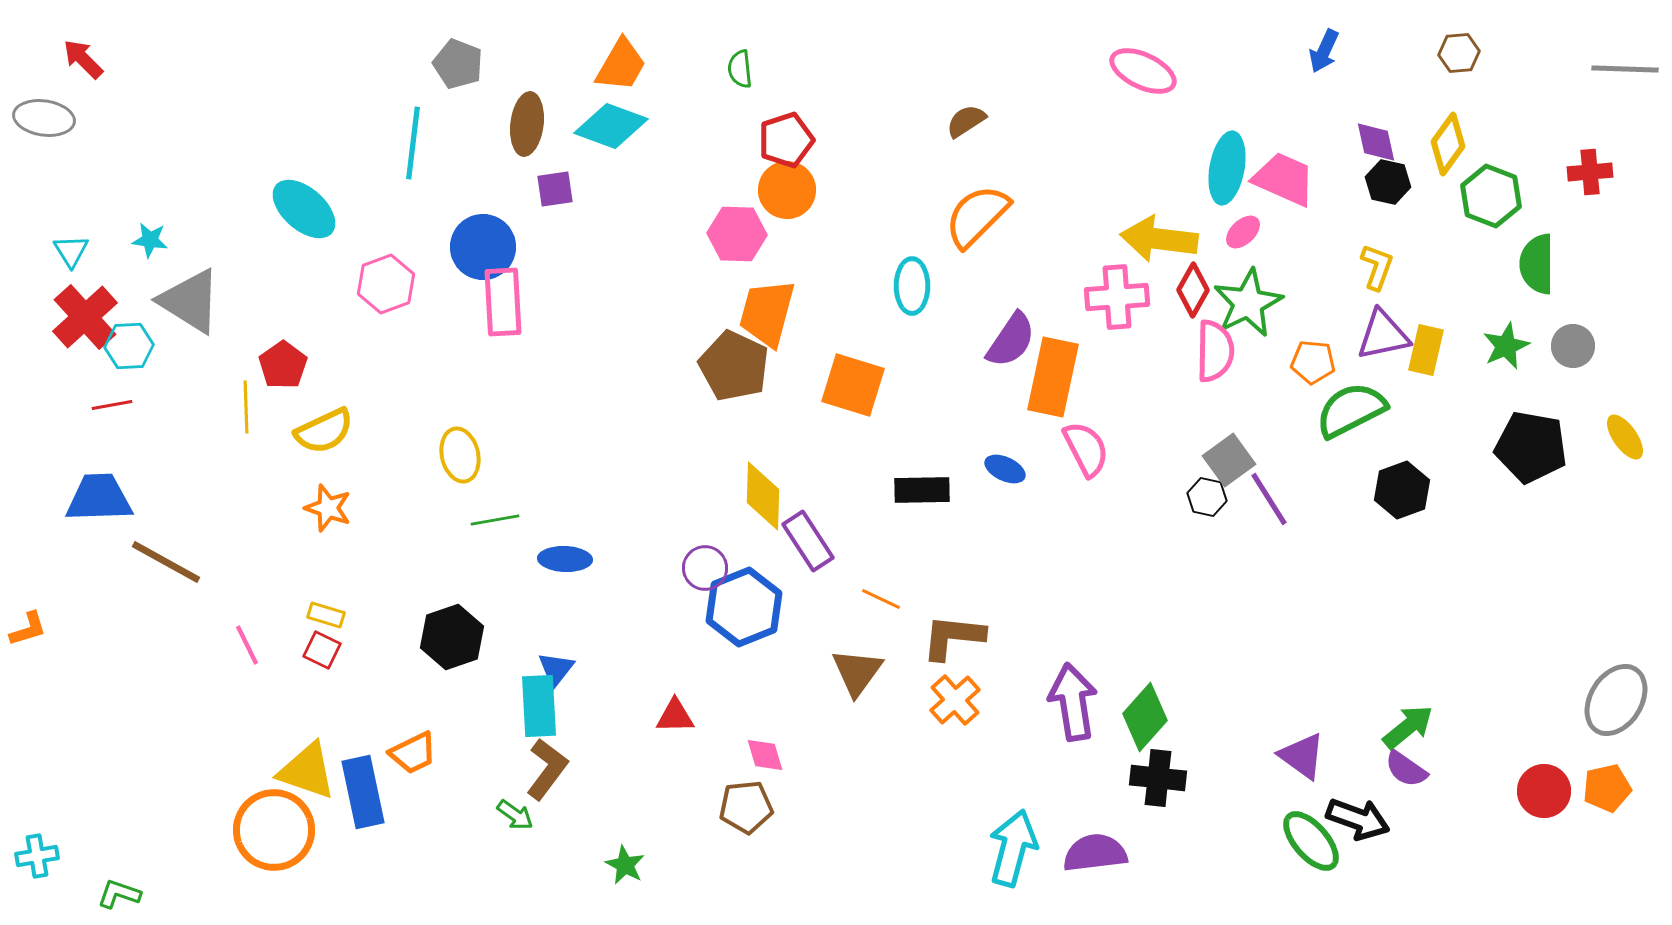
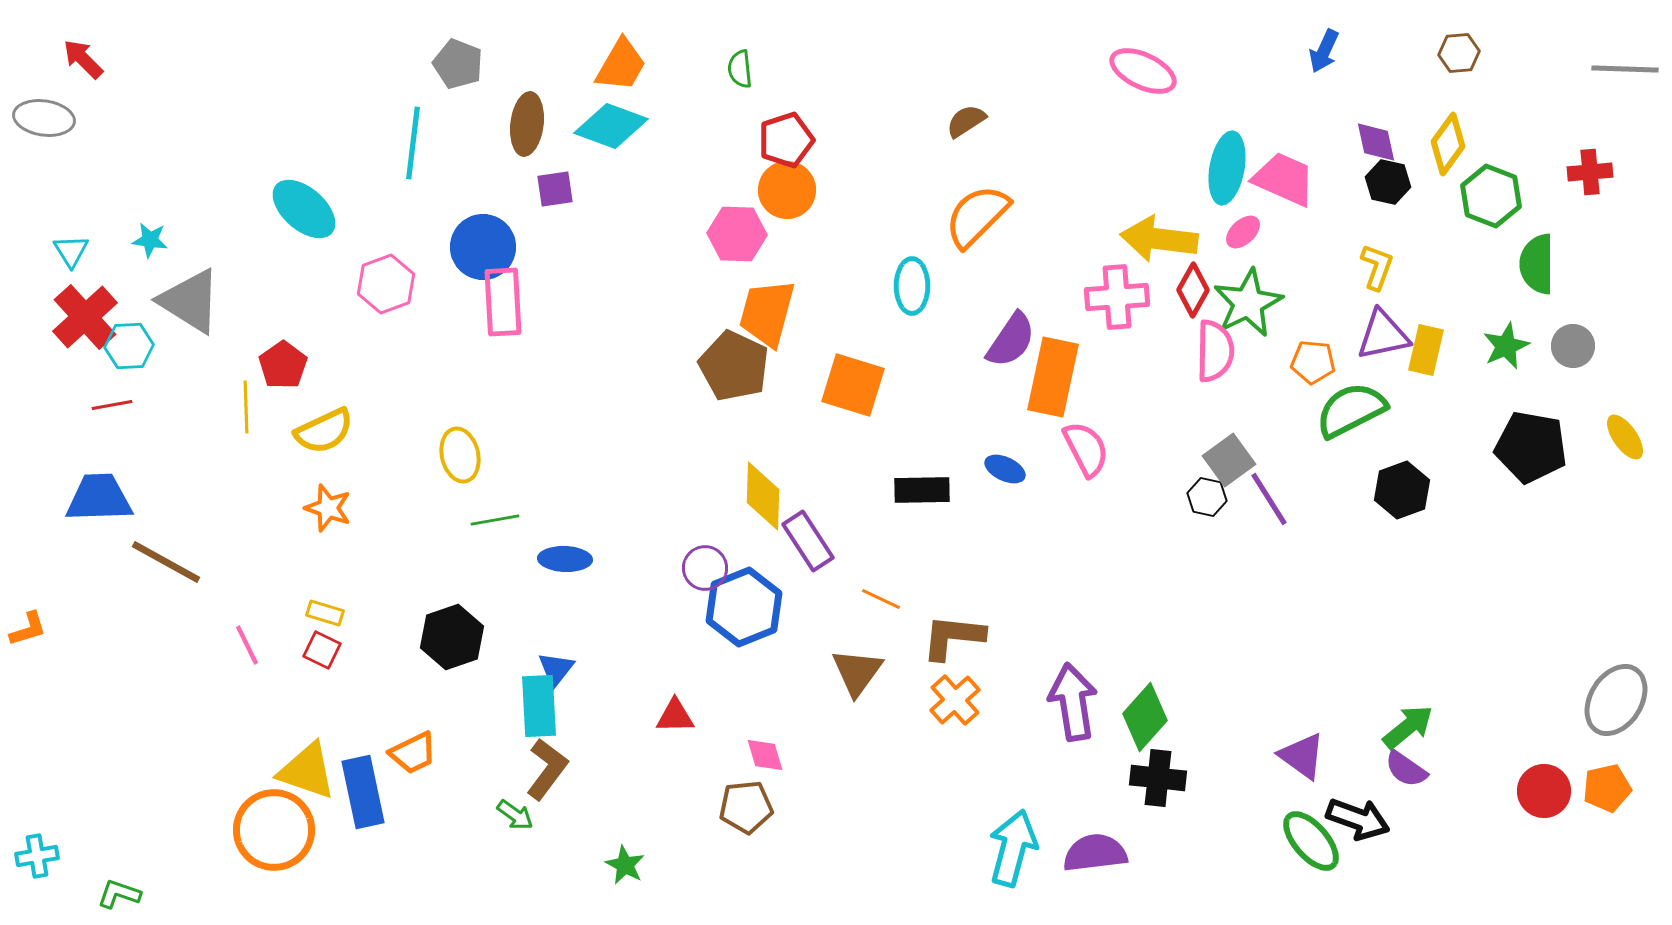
yellow rectangle at (326, 615): moved 1 px left, 2 px up
